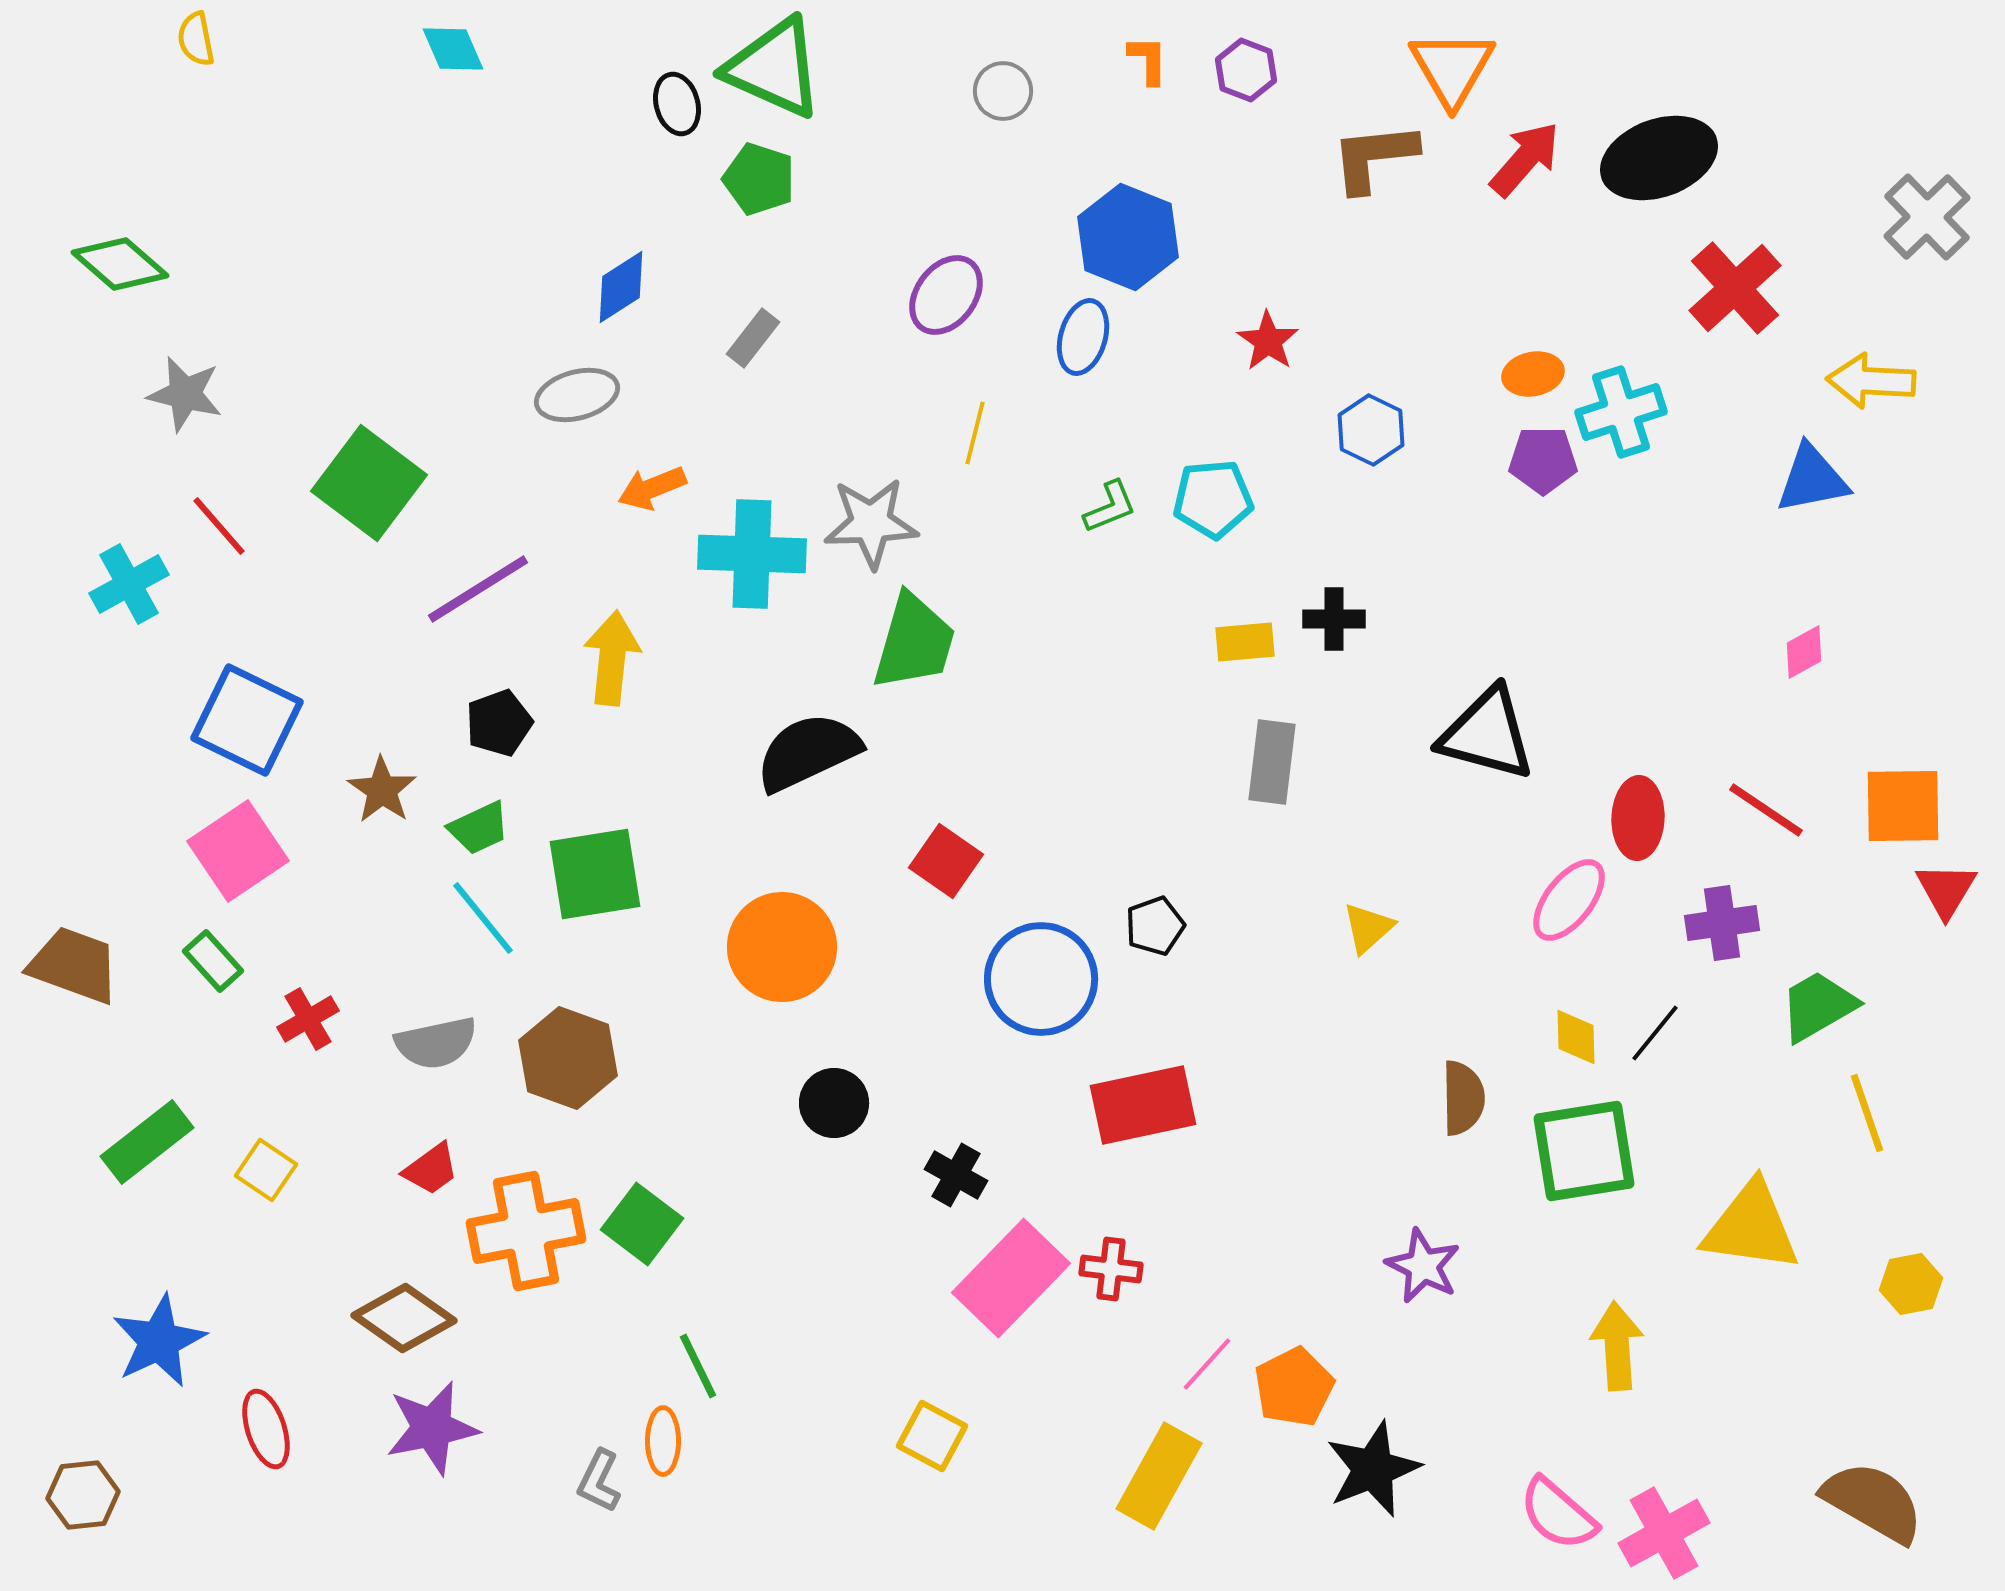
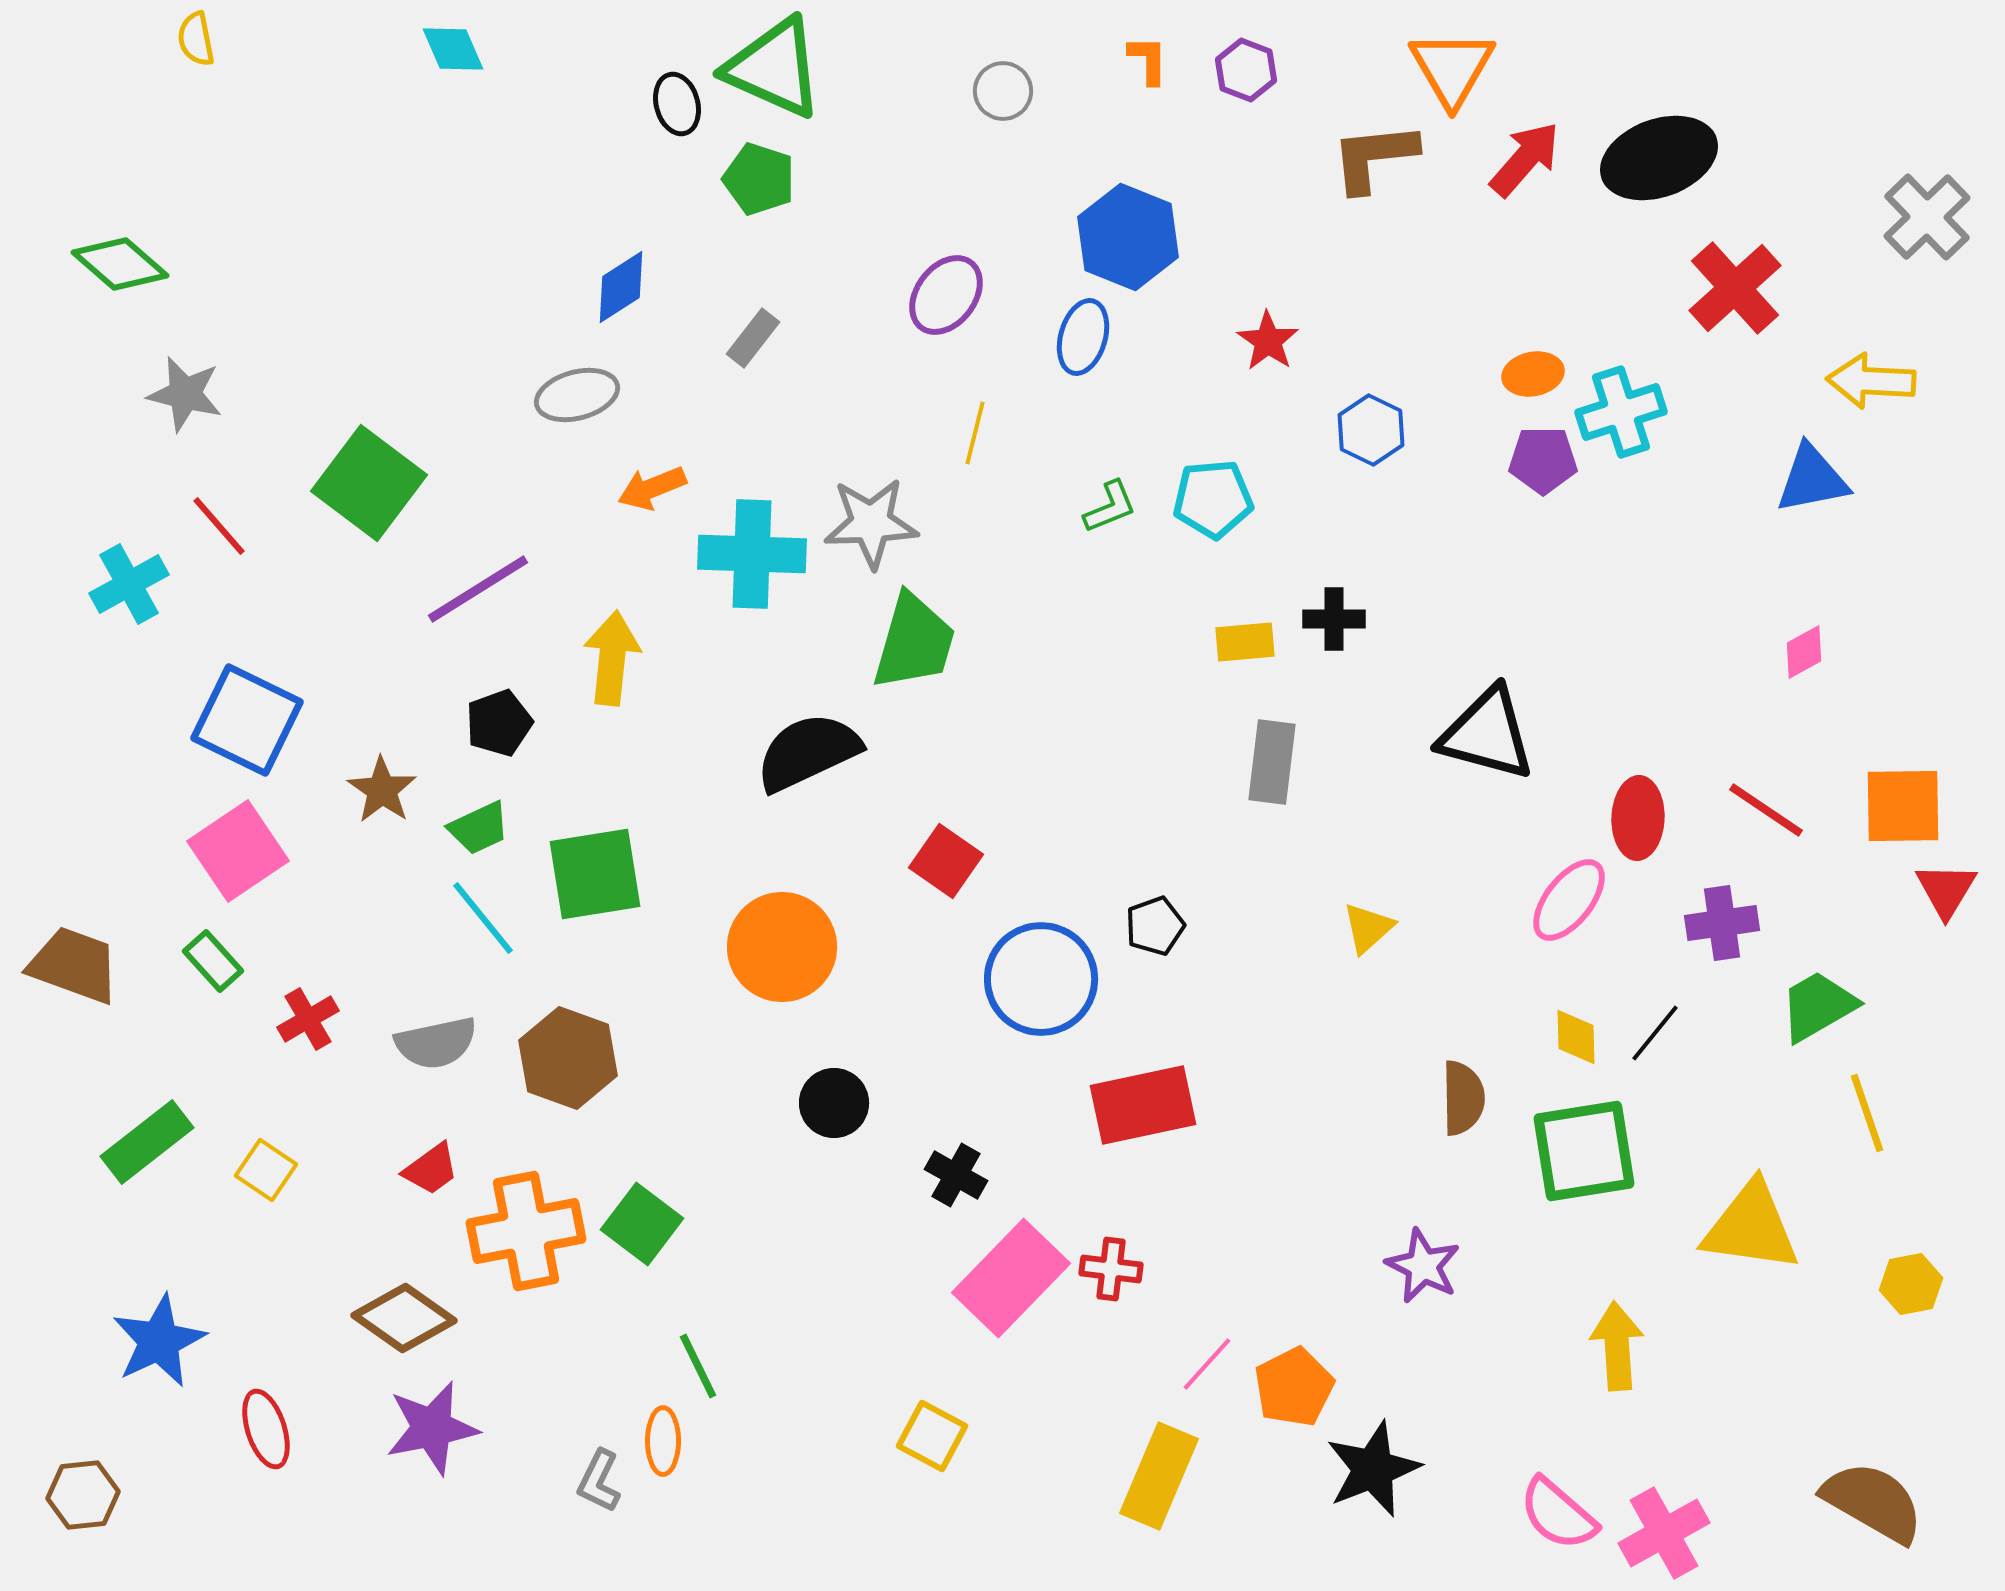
yellow rectangle at (1159, 1476): rotated 6 degrees counterclockwise
